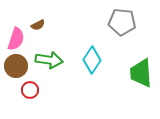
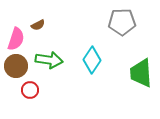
gray pentagon: rotated 8 degrees counterclockwise
